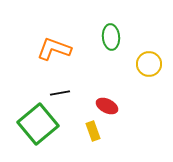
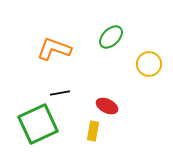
green ellipse: rotated 50 degrees clockwise
green square: rotated 15 degrees clockwise
yellow rectangle: rotated 30 degrees clockwise
